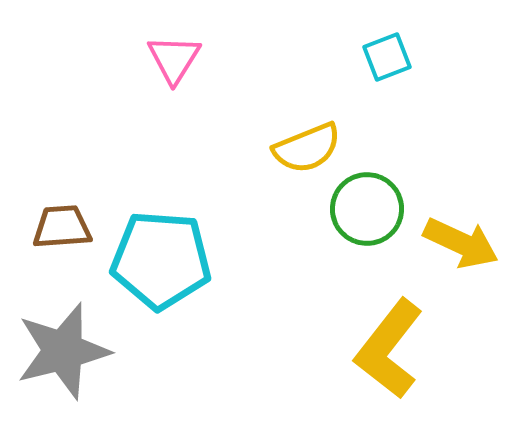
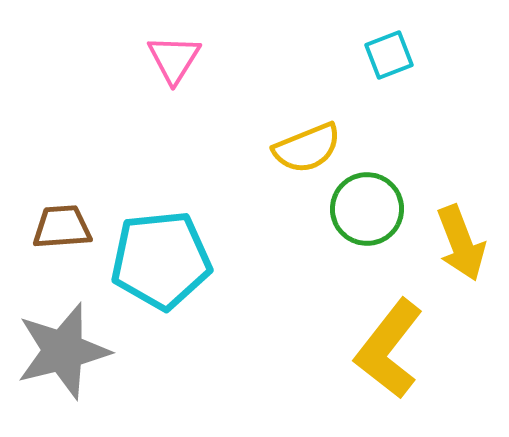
cyan square: moved 2 px right, 2 px up
yellow arrow: rotated 44 degrees clockwise
cyan pentagon: rotated 10 degrees counterclockwise
